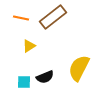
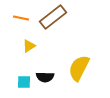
black semicircle: rotated 24 degrees clockwise
